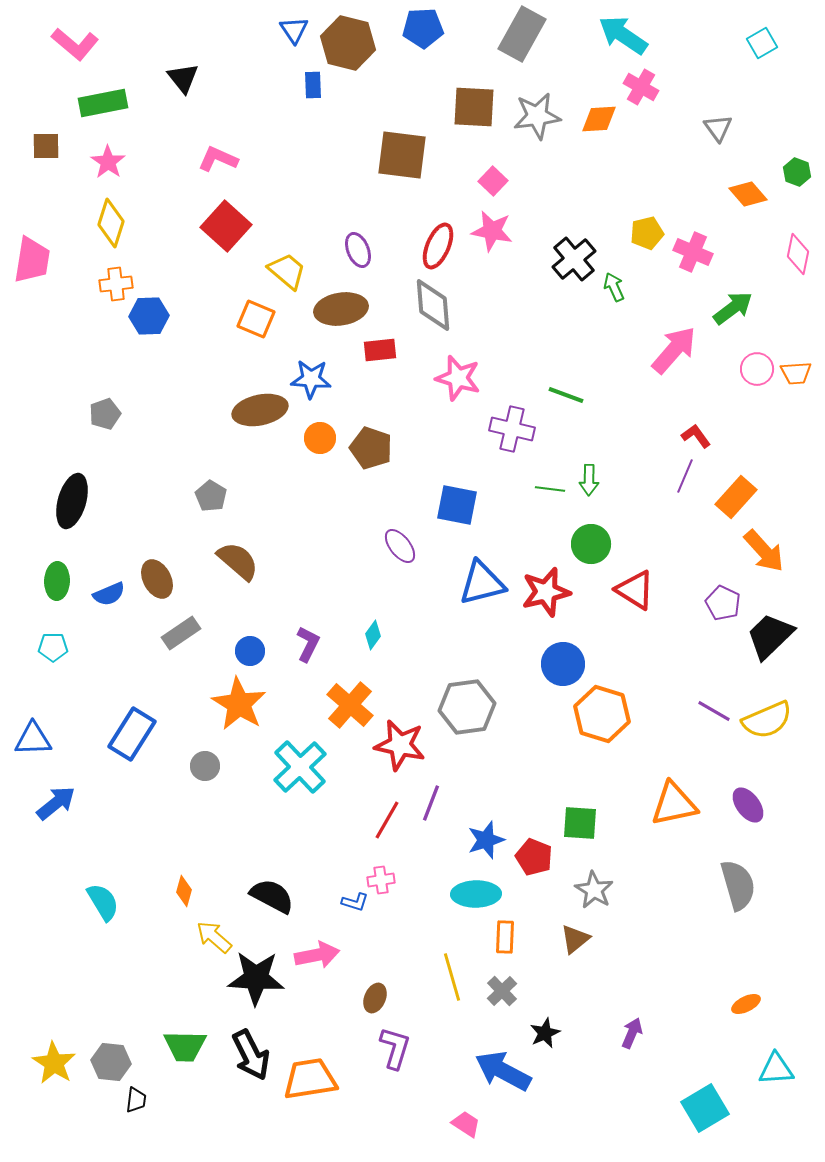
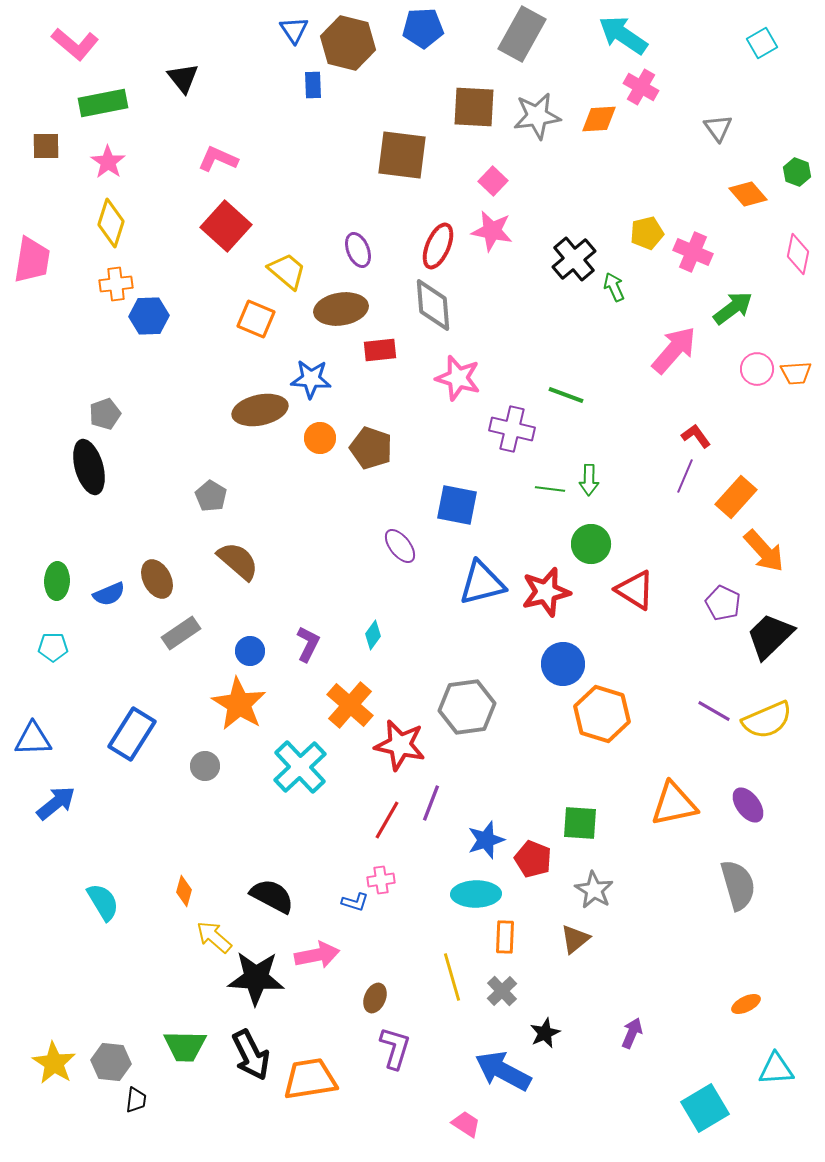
black ellipse at (72, 501): moved 17 px right, 34 px up; rotated 32 degrees counterclockwise
red pentagon at (534, 857): moved 1 px left, 2 px down
